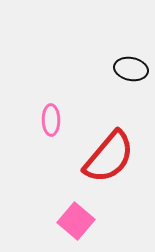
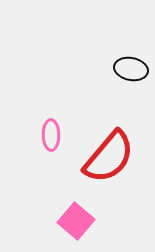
pink ellipse: moved 15 px down
